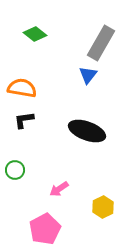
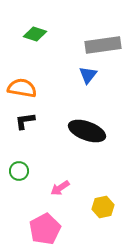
green diamond: rotated 20 degrees counterclockwise
gray rectangle: moved 2 px right, 2 px down; rotated 52 degrees clockwise
black L-shape: moved 1 px right, 1 px down
green circle: moved 4 px right, 1 px down
pink arrow: moved 1 px right, 1 px up
yellow hexagon: rotated 15 degrees clockwise
